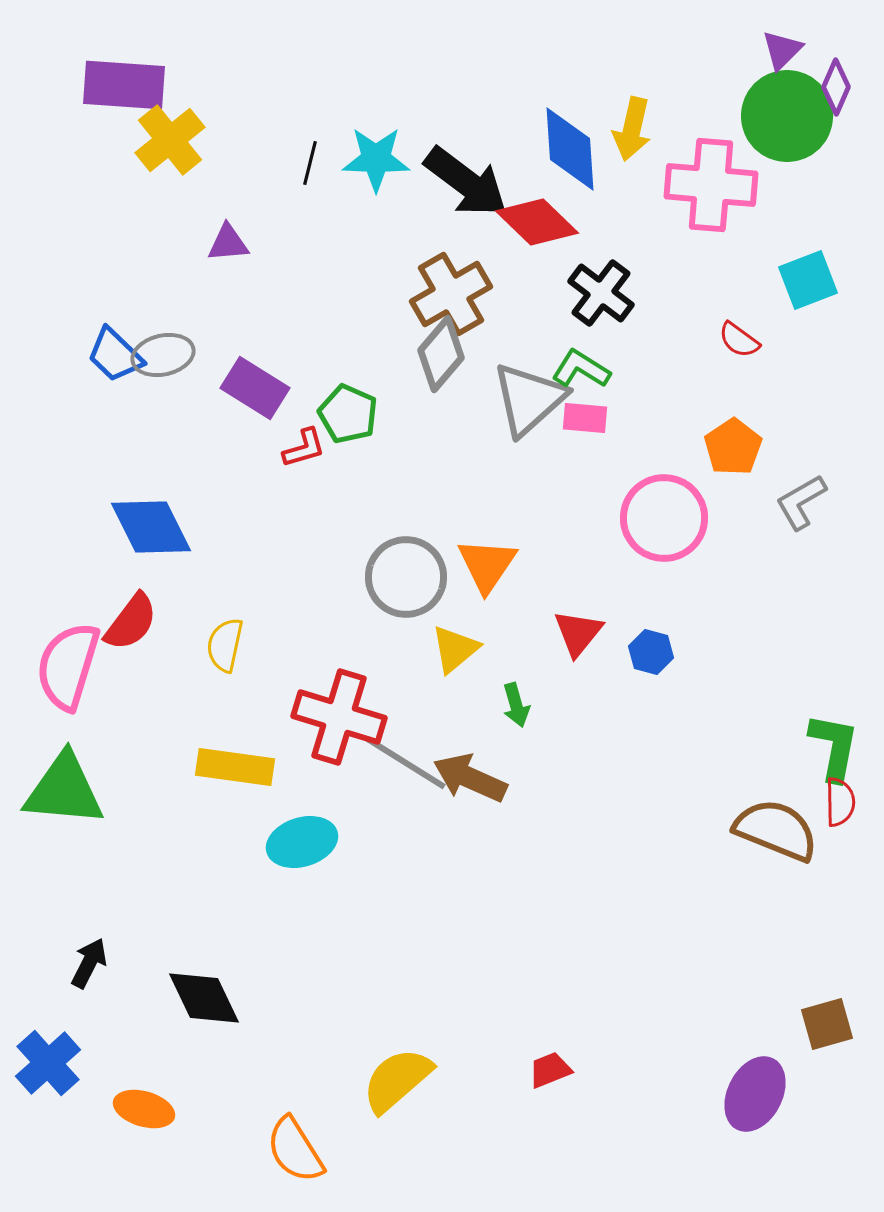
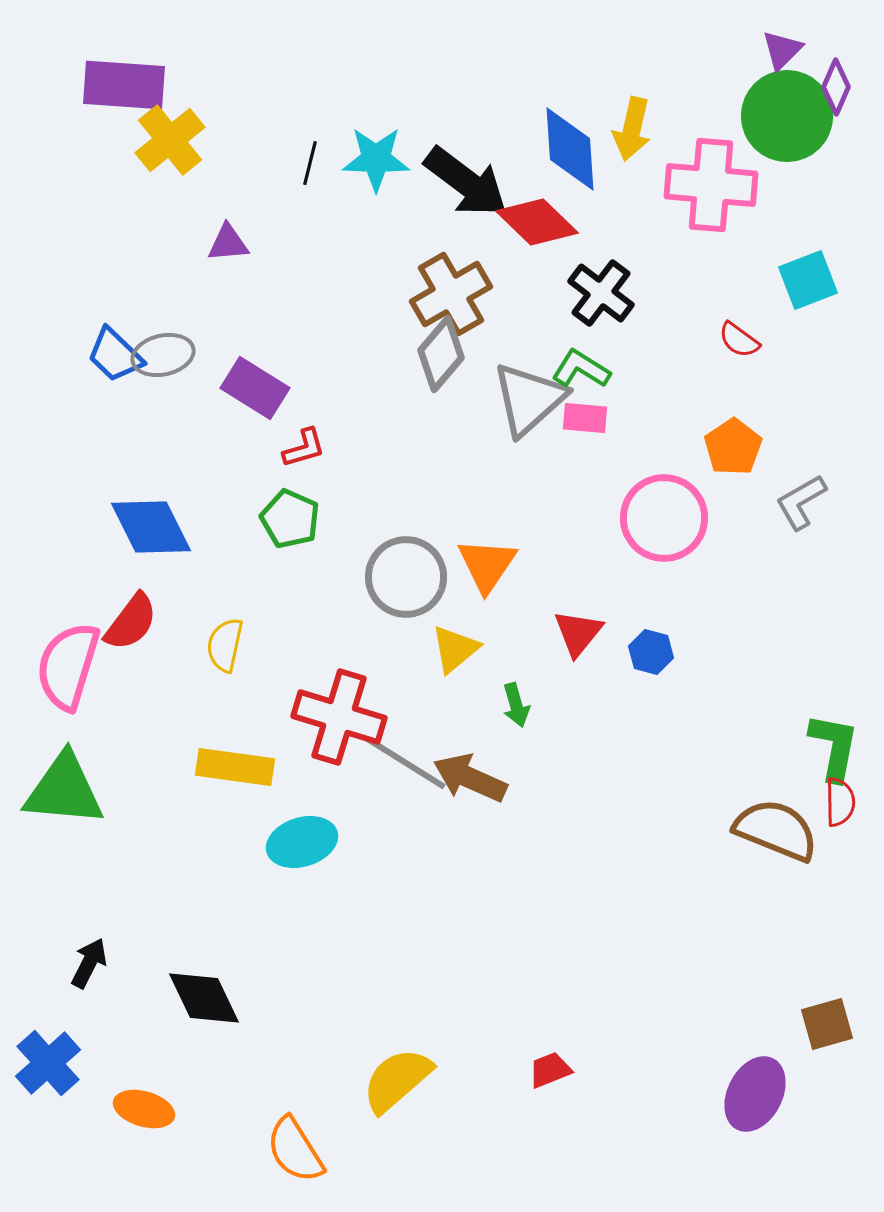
green pentagon at (348, 414): moved 58 px left, 105 px down
